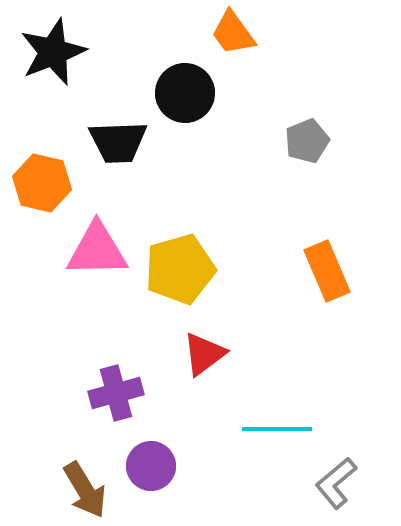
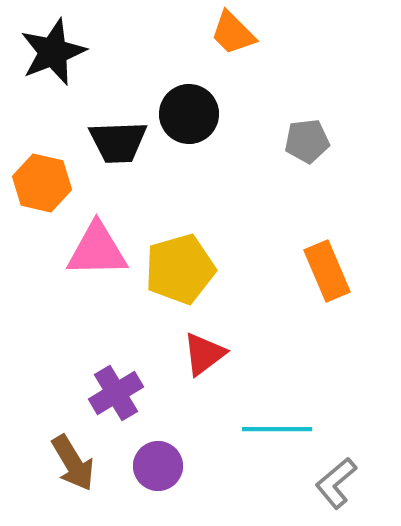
orange trapezoid: rotated 9 degrees counterclockwise
black circle: moved 4 px right, 21 px down
gray pentagon: rotated 15 degrees clockwise
purple cross: rotated 16 degrees counterclockwise
purple circle: moved 7 px right
brown arrow: moved 12 px left, 27 px up
